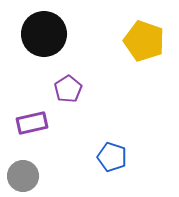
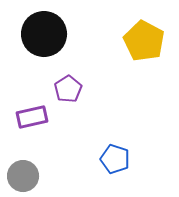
yellow pentagon: rotated 9 degrees clockwise
purple rectangle: moved 6 px up
blue pentagon: moved 3 px right, 2 px down
